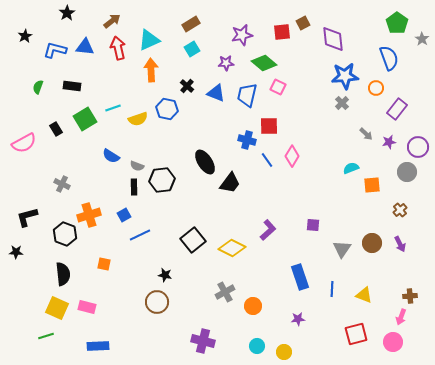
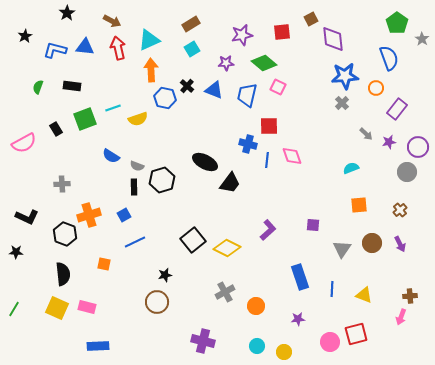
brown arrow at (112, 21): rotated 66 degrees clockwise
brown square at (303, 23): moved 8 px right, 4 px up
blue triangle at (216, 93): moved 2 px left, 3 px up
blue hexagon at (167, 109): moved 2 px left, 11 px up
green square at (85, 119): rotated 10 degrees clockwise
blue cross at (247, 140): moved 1 px right, 4 px down
pink diamond at (292, 156): rotated 50 degrees counterclockwise
blue line at (267, 160): rotated 42 degrees clockwise
black ellipse at (205, 162): rotated 30 degrees counterclockwise
black hexagon at (162, 180): rotated 10 degrees counterclockwise
gray cross at (62, 184): rotated 28 degrees counterclockwise
orange square at (372, 185): moved 13 px left, 20 px down
black L-shape at (27, 217): rotated 140 degrees counterclockwise
blue line at (140, 235): moved 5 px left, 7 px down
yellow diamond at (232, 248): moved 5 px left
black star at (165, 275): rotated 24 degrees counterclockwise
orange circle at (253, 306): moved 3 px right
green line at (46, 336): moved 32 px left, 27 px up; rotated 42 degrees counterclockwise
pink circle at (393, 342): moved 63 px left
